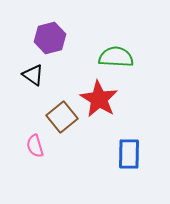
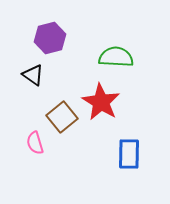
red star: moved 2 px right, 3 px down
pink semicircle: moved 3 px up
